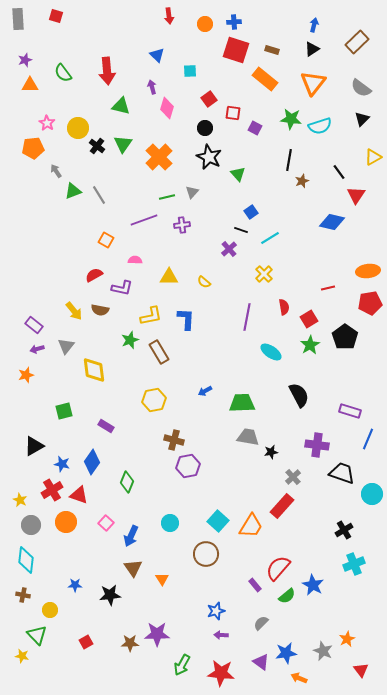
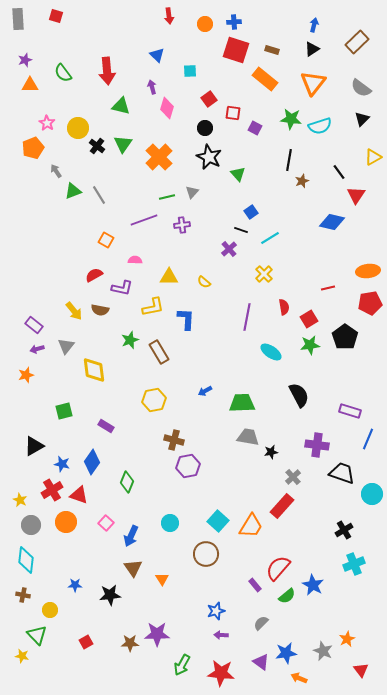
orange pentagon at (33, 148): rotated 15 degrees counterclockwise
yellow L-shape at (151, 316): moved 2 px right, 9 px up
green star at (310, 345): rotated 24 degrees clockwise
